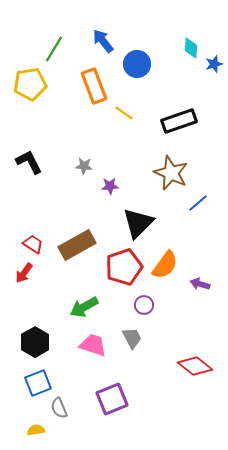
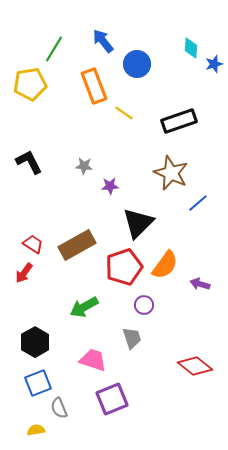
gray trapezoid: rotated 10 degrees clockwise
pink trapezoid: moved 15 px down
